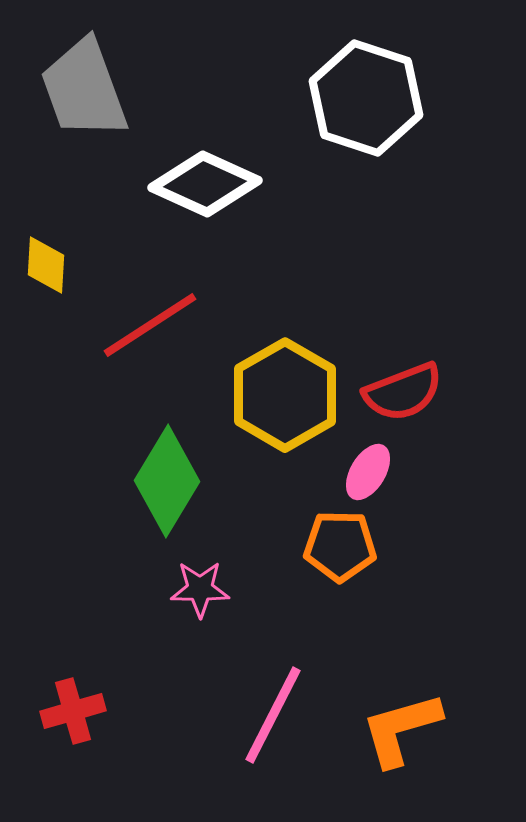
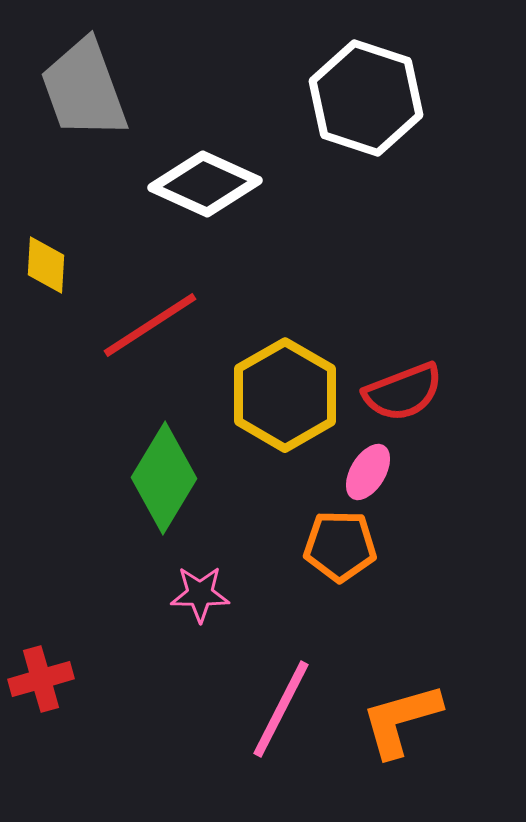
green diamond: moved 3 px left, 3 px up
pink star: moved 5 px down
red cross: moved 32 px left, 32 px up
pink line: moved 8 px right, 6 px up
orange L-shape: moved 9 px up
